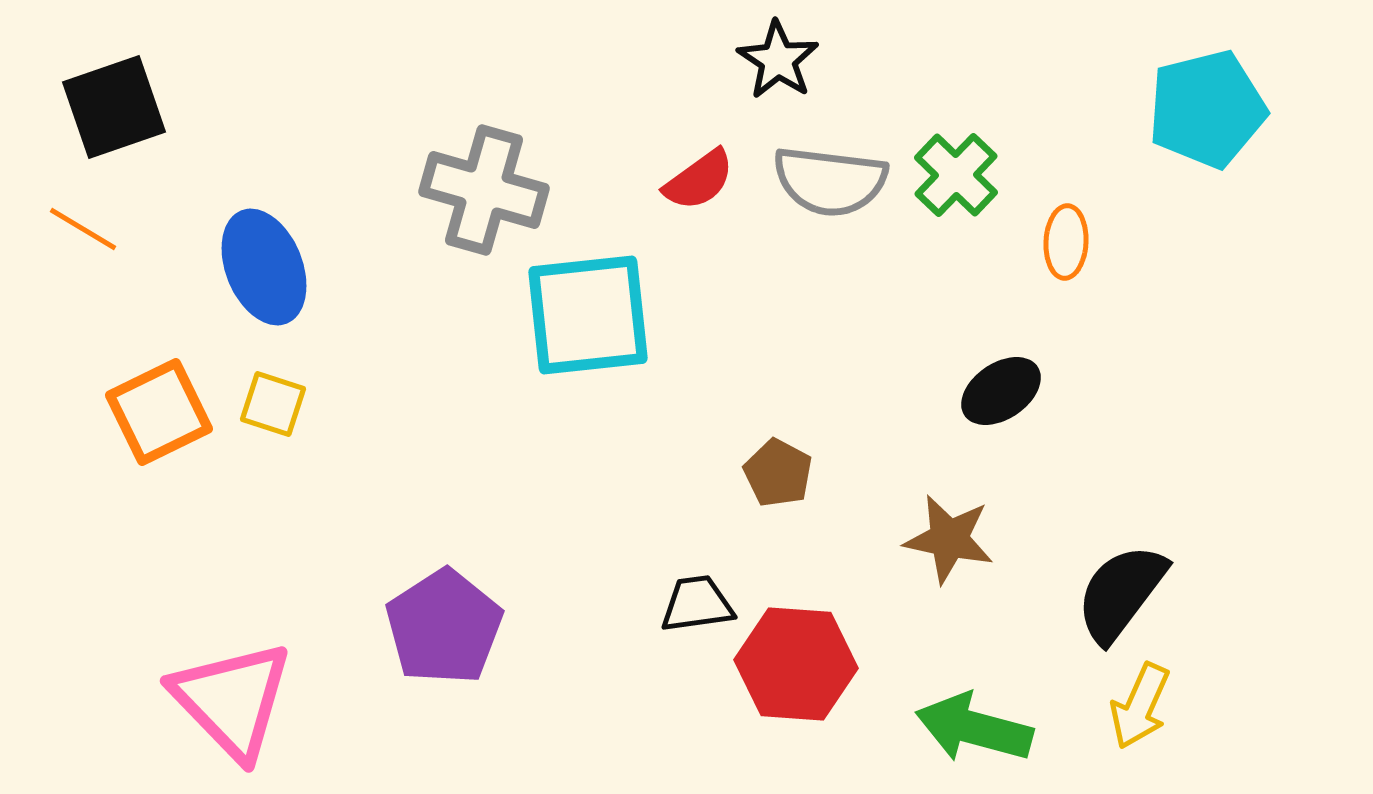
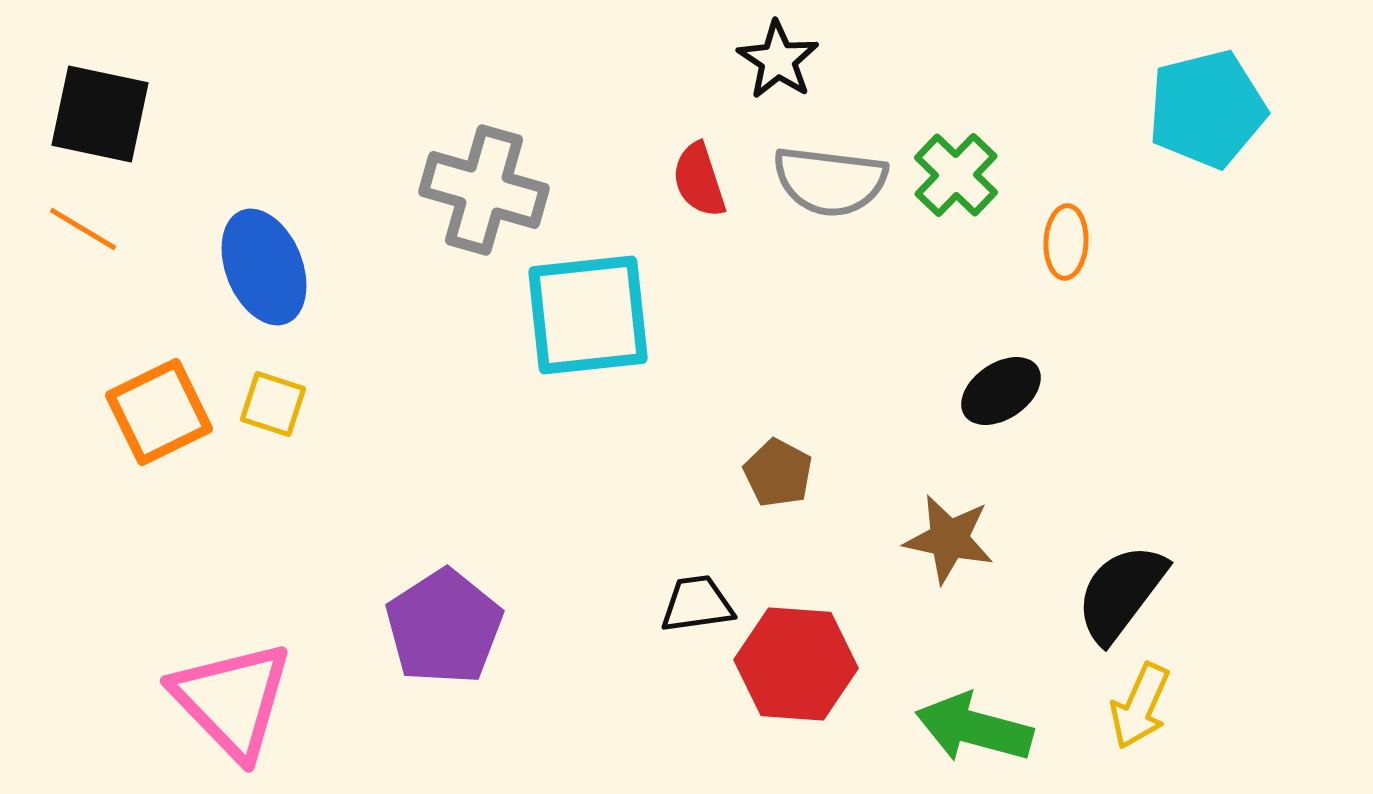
black square: moved 14 px left, 7 px down; rotated 31 degrees clockwise
red semicircle: rotated 108 degrees clockwise
